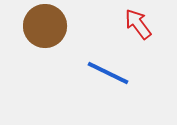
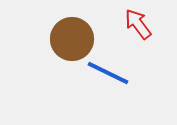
brown circle: moved 27 px right, 13 px down
